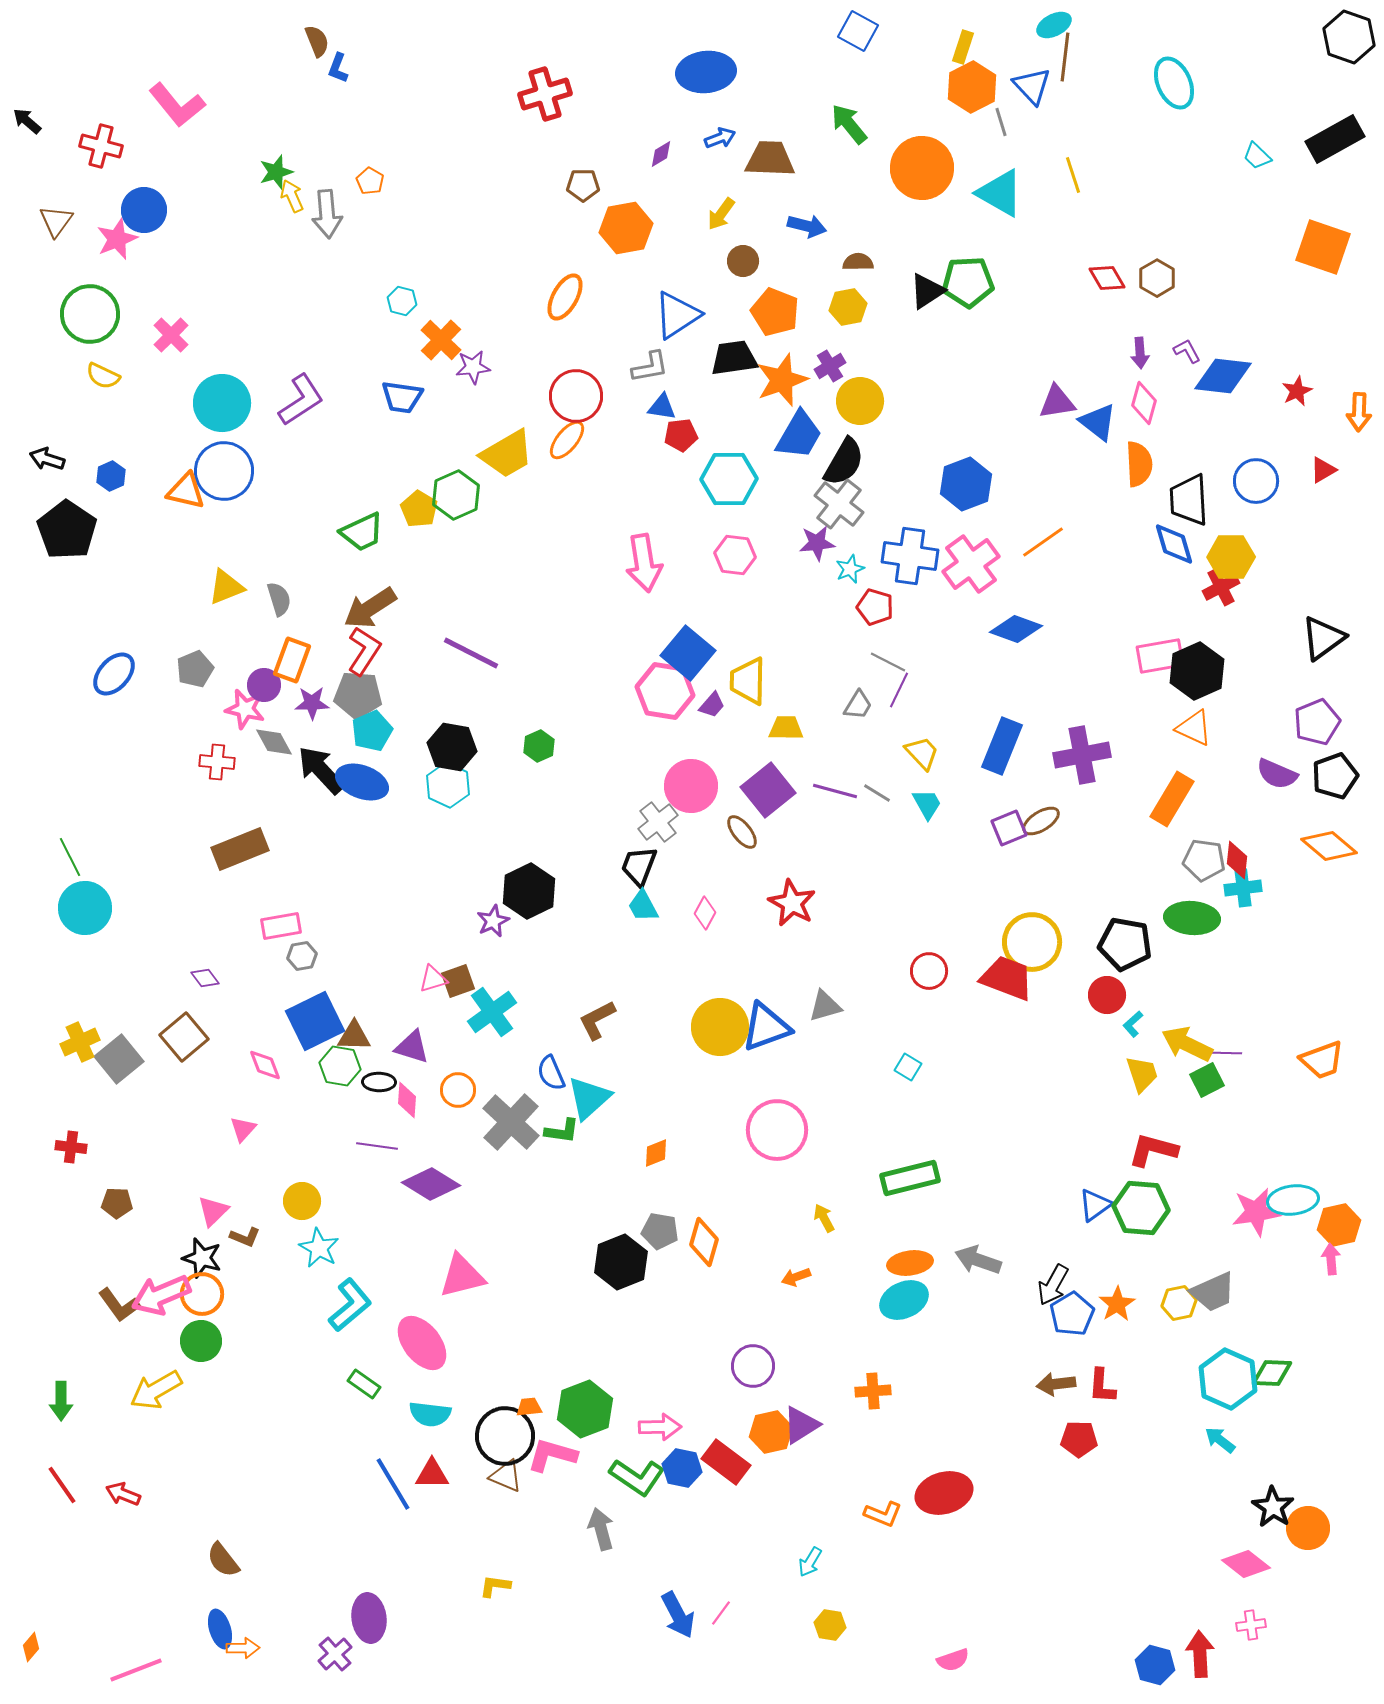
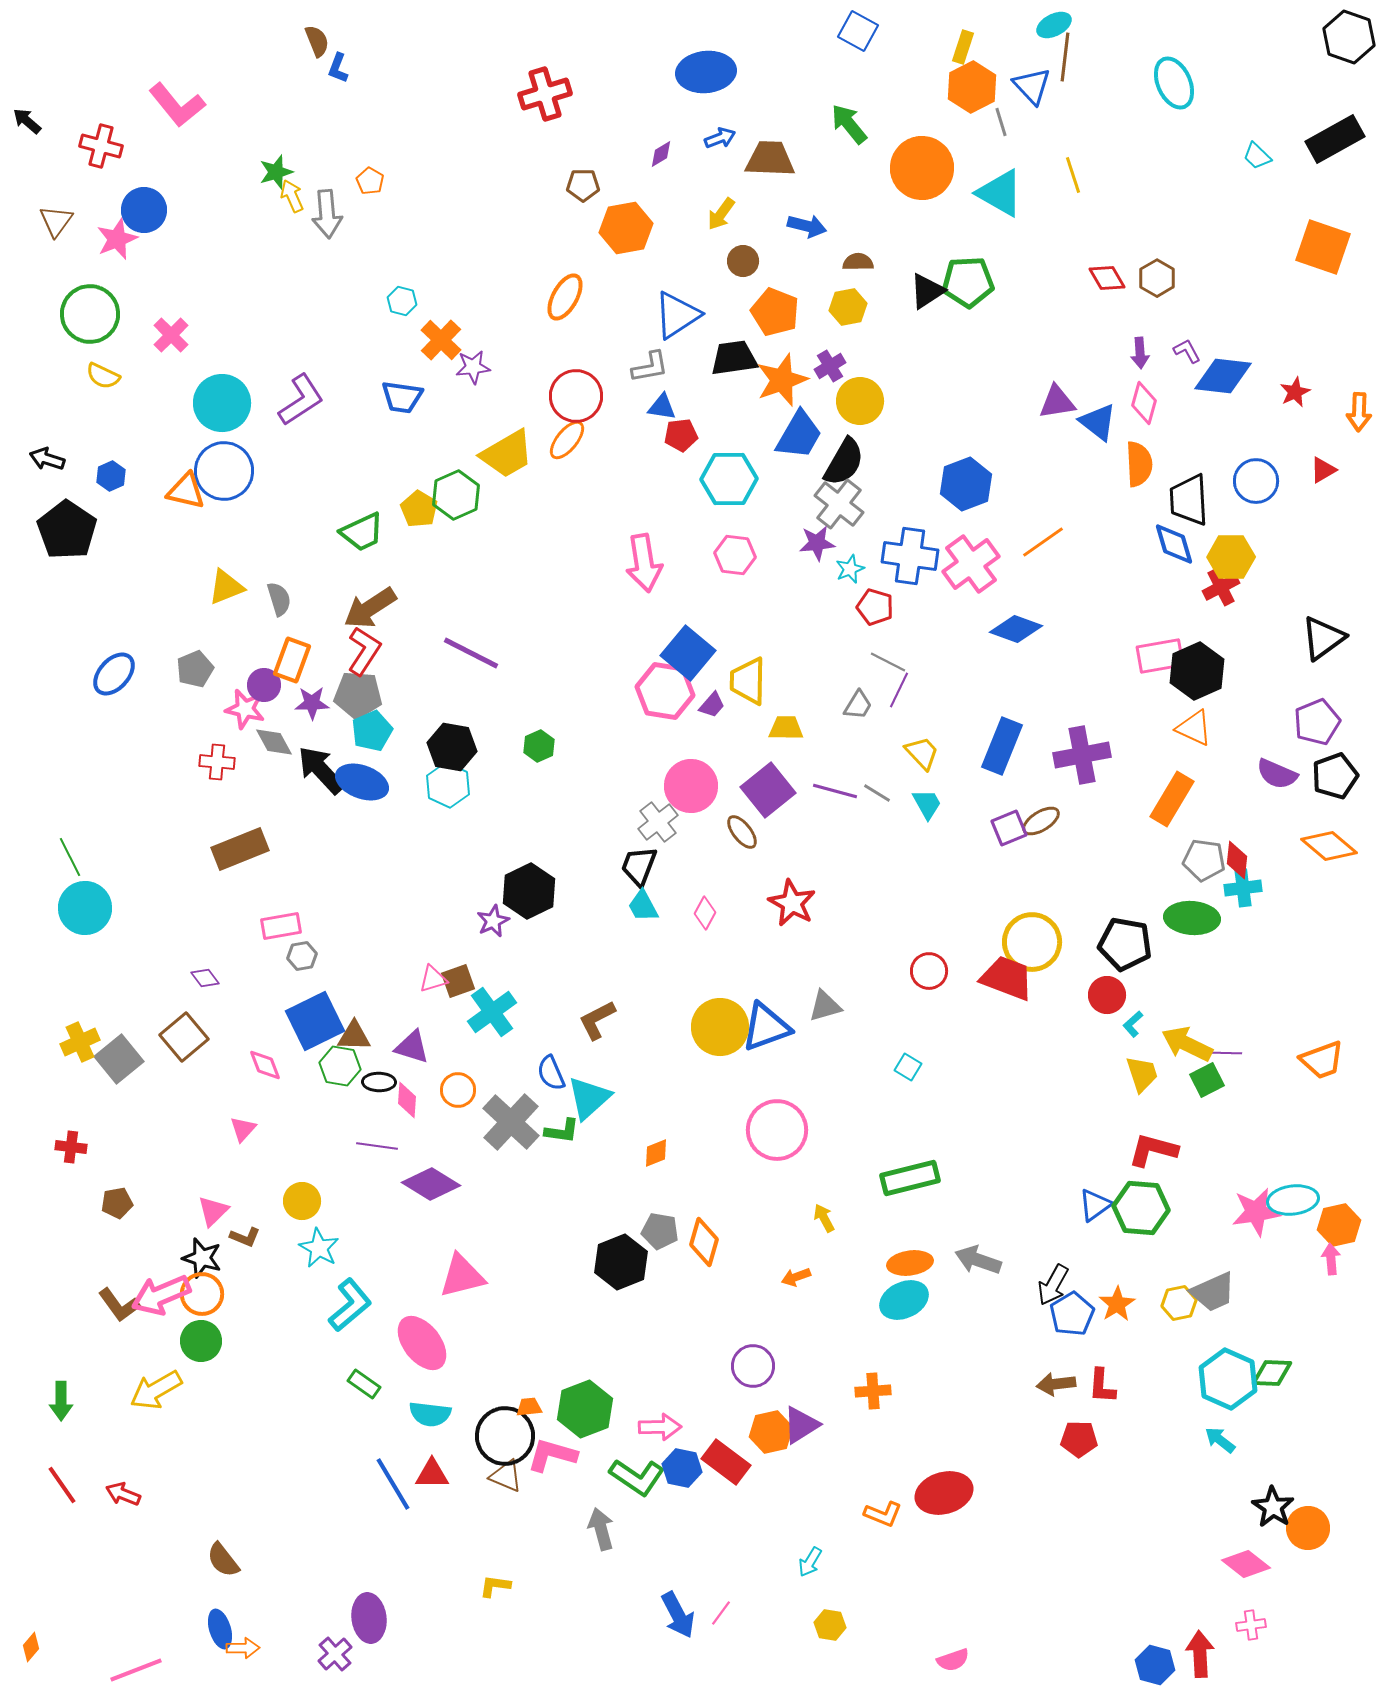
red star at (1297, 391): moved 2 px left, 1 px down
brown pentagon at (117, 1203): rotated 12 degrees counterclockwise
